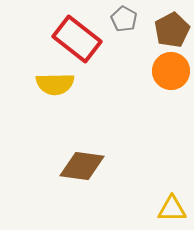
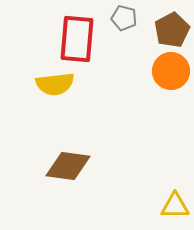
gray pentagon: moved 1 px up; rotated 15 degrees counterclockwise
red rectangle: rotated 57 degrees clockwise
yellow semicircle: rotated 6 degrees counterclockwise
brown diamond: moved 14 px left
yellow triangle: moved 3 px right, 3 px up
